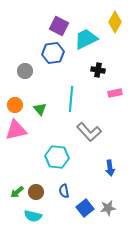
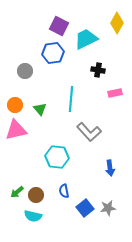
yellow diamond: moved 2 px right, 1 px down
brown circle: moved 3 px down
